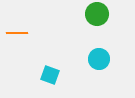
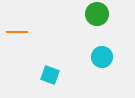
orange line: moved 1 px up
cyan circle: moved 3 px right, 2 px up
